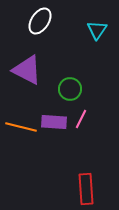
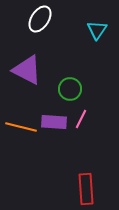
white ellipse: moved 2 px up
